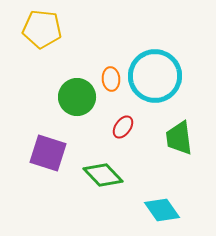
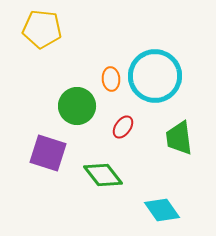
green circle: moved 9 px down
green diamond: rotated 6 degrees clockwise
